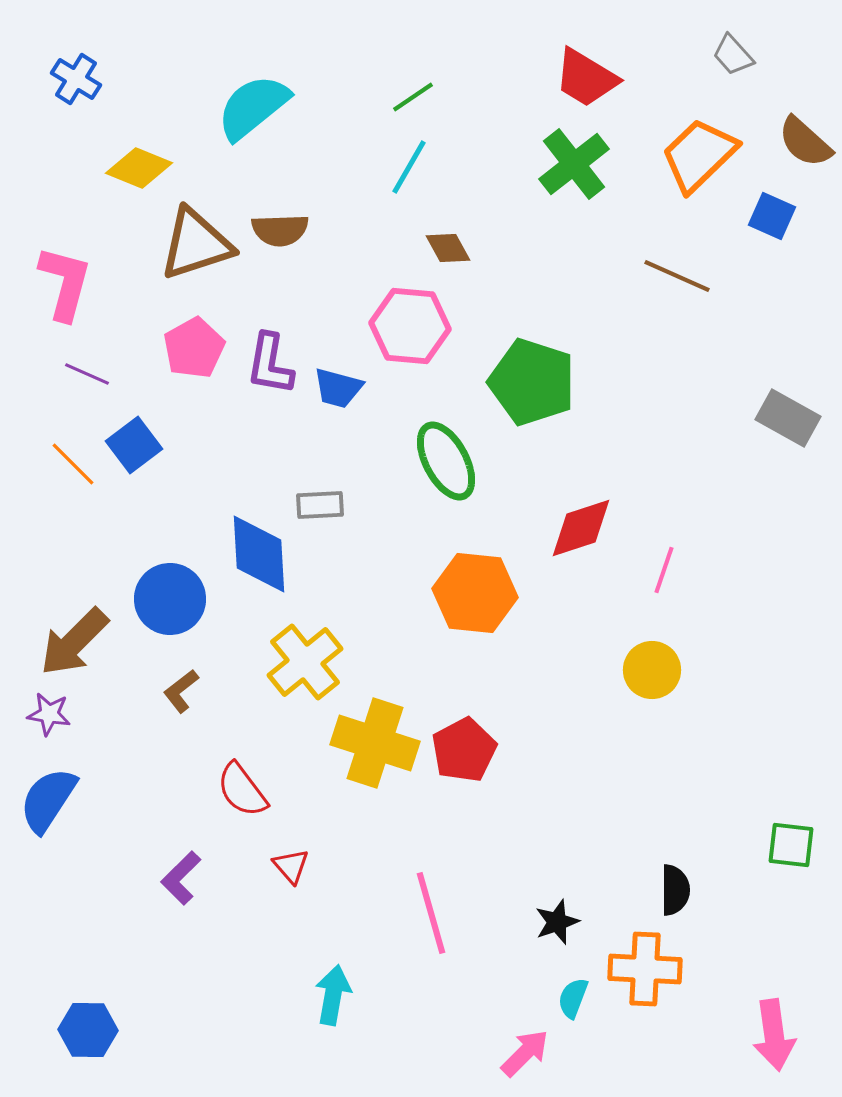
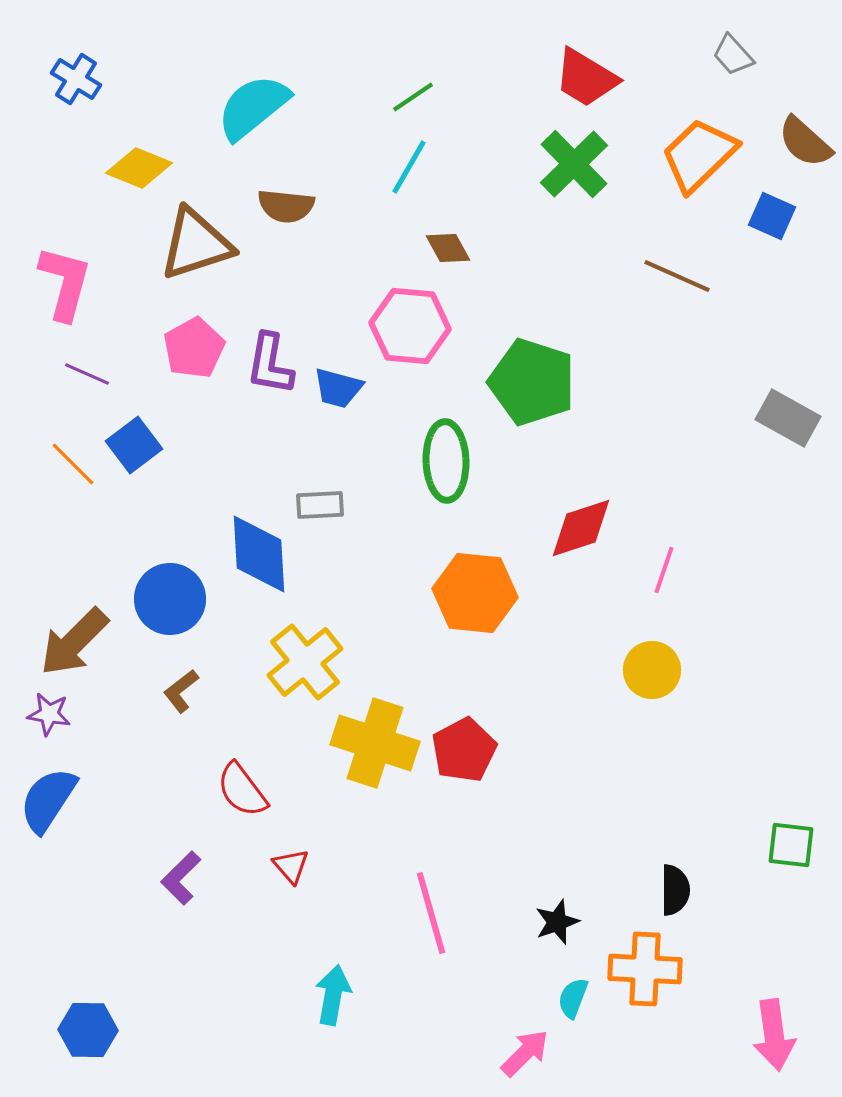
green cross at (574, 164): rotated 6 degrees counterclockwise
brown semicircle at (280, 230): moved 6 px right, 24 px up; rotated 8 degrees clockwise
green ellipse at (446, 461): rotated 26 degrees clockwise
